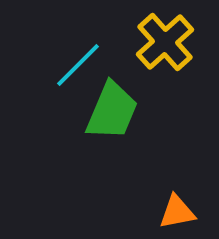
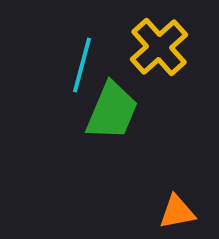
yellow cross: moved 6 px left, 5 px down
cyan line: moved 4 px right; rotated 30 degrees counterclockwise
